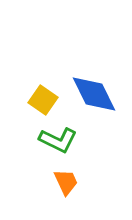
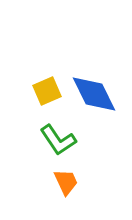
yellow square: moved 4 px right, 9 px up; rotated 32 degrees clockwise
green L-shape: rotated 30 degrees clockwise
